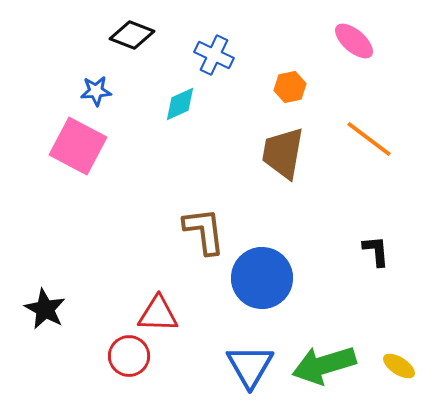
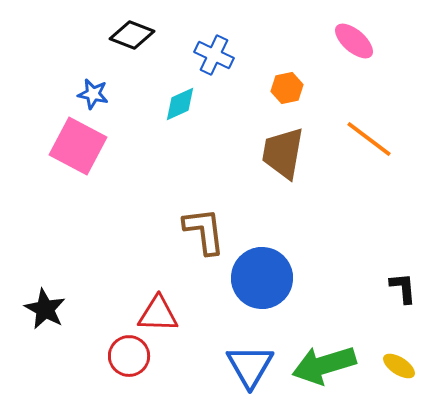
orange hexagon: moved 3 px left, 1 px down
blue star: moved 3 px left, 3 px down; rotated 16 degrees clockwise
black L-shape: moved 27 px right, 37 px down
